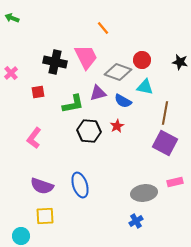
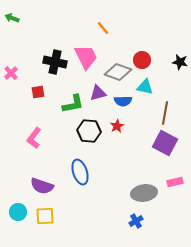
blue semicircle: rotated 30 degrees counterclockwise
blue ellipse: moved 13 px up
cyan circle: moved 3 px left, 24 px up
